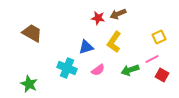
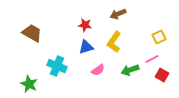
red star: moved 13 px left, 7 px down
cyan cross: moved 10 px left, 2 px up
